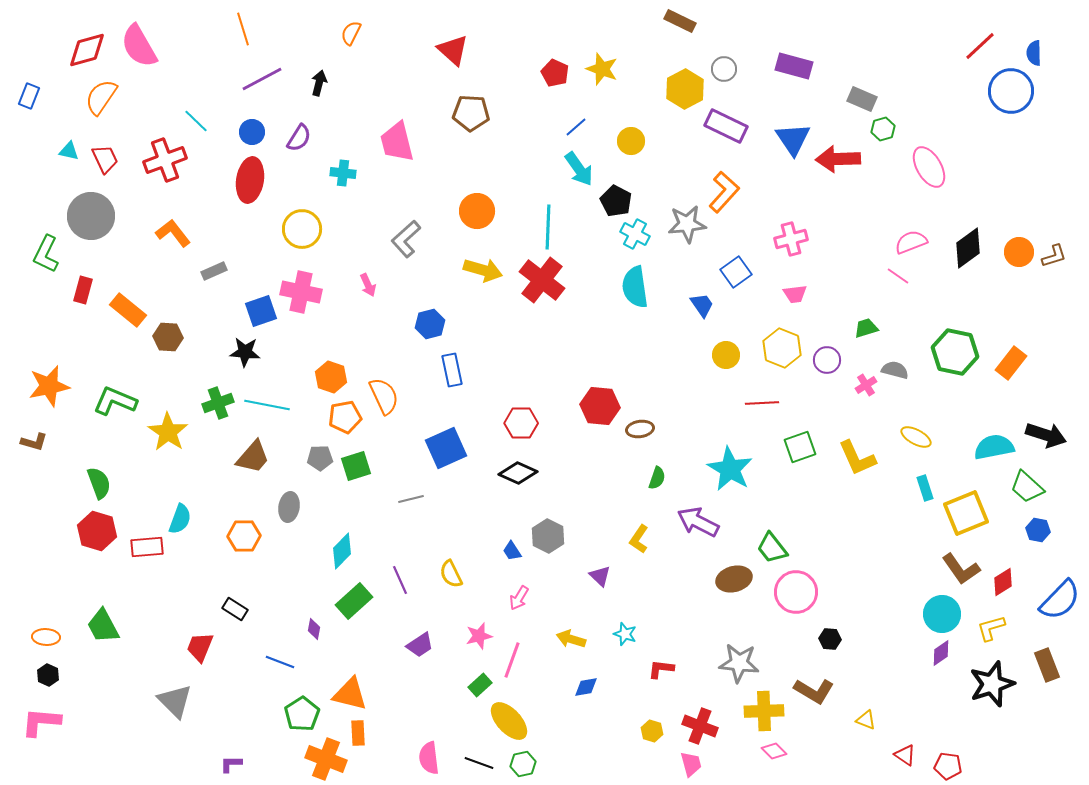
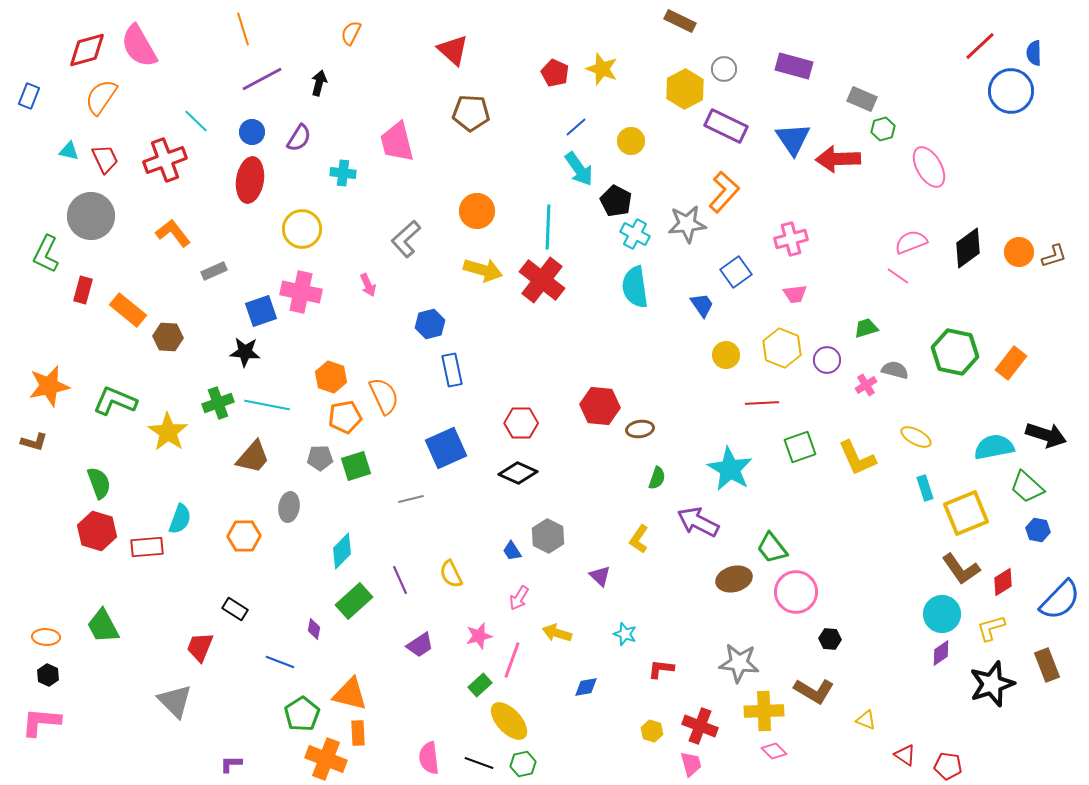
yellow arrow at (571, 639): moved 14 px left, 6 px up
